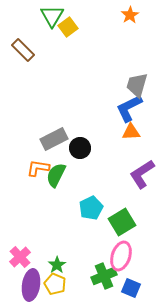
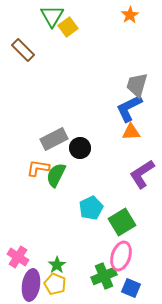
pink cross: moved 2 px left; rotated 15 degrees counterclockwise
